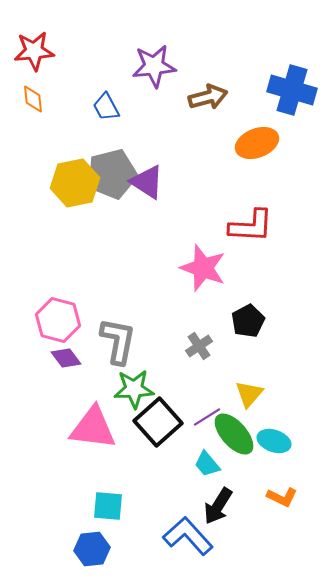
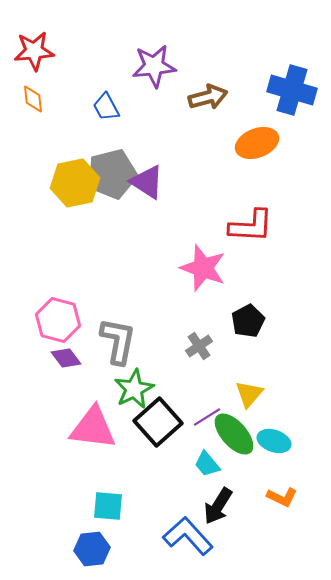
green star: rotated 24 degrees counterclockwise
